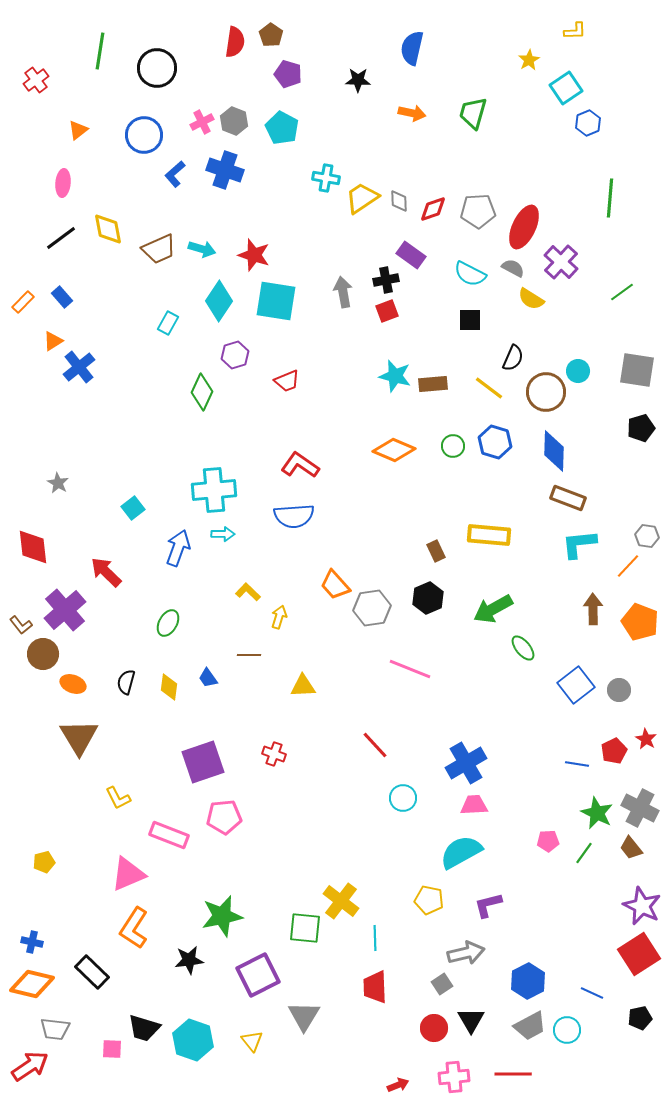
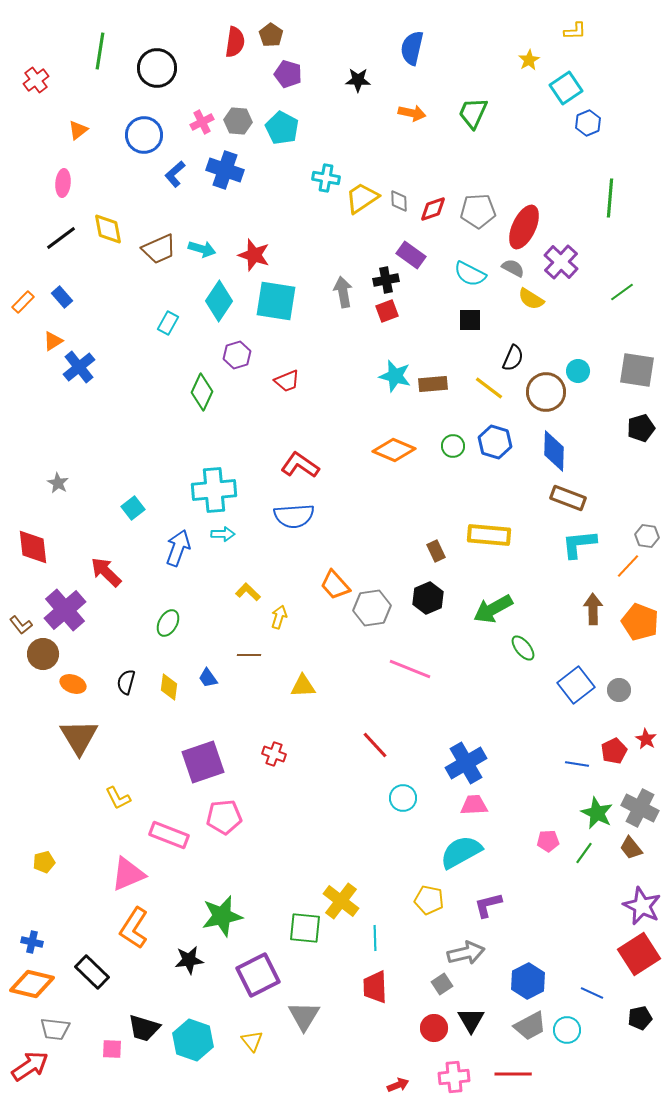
green trapezoid at (473, 113): rotated 8 degrees clockwise
gray hexagon at (234, 121): moved 4 px right; rotated 16 degrees counterclockwise
purple hexagon at (235, 355): moved 2 px right
